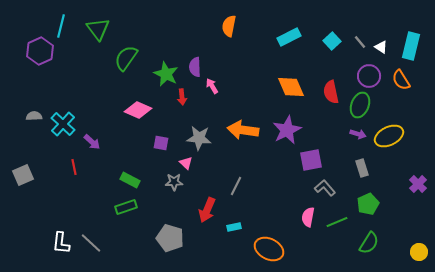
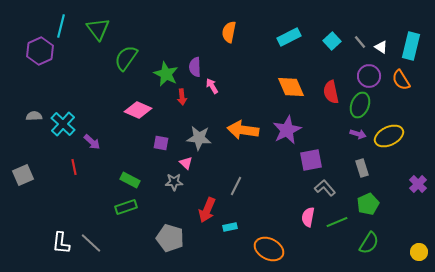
orange semicircle at (229, 26): moved 6 px down
cyan rectangle at (234, 227): moved 4 px left
